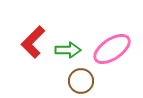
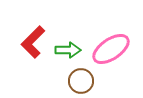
pink ellipse: moved 1 px left
